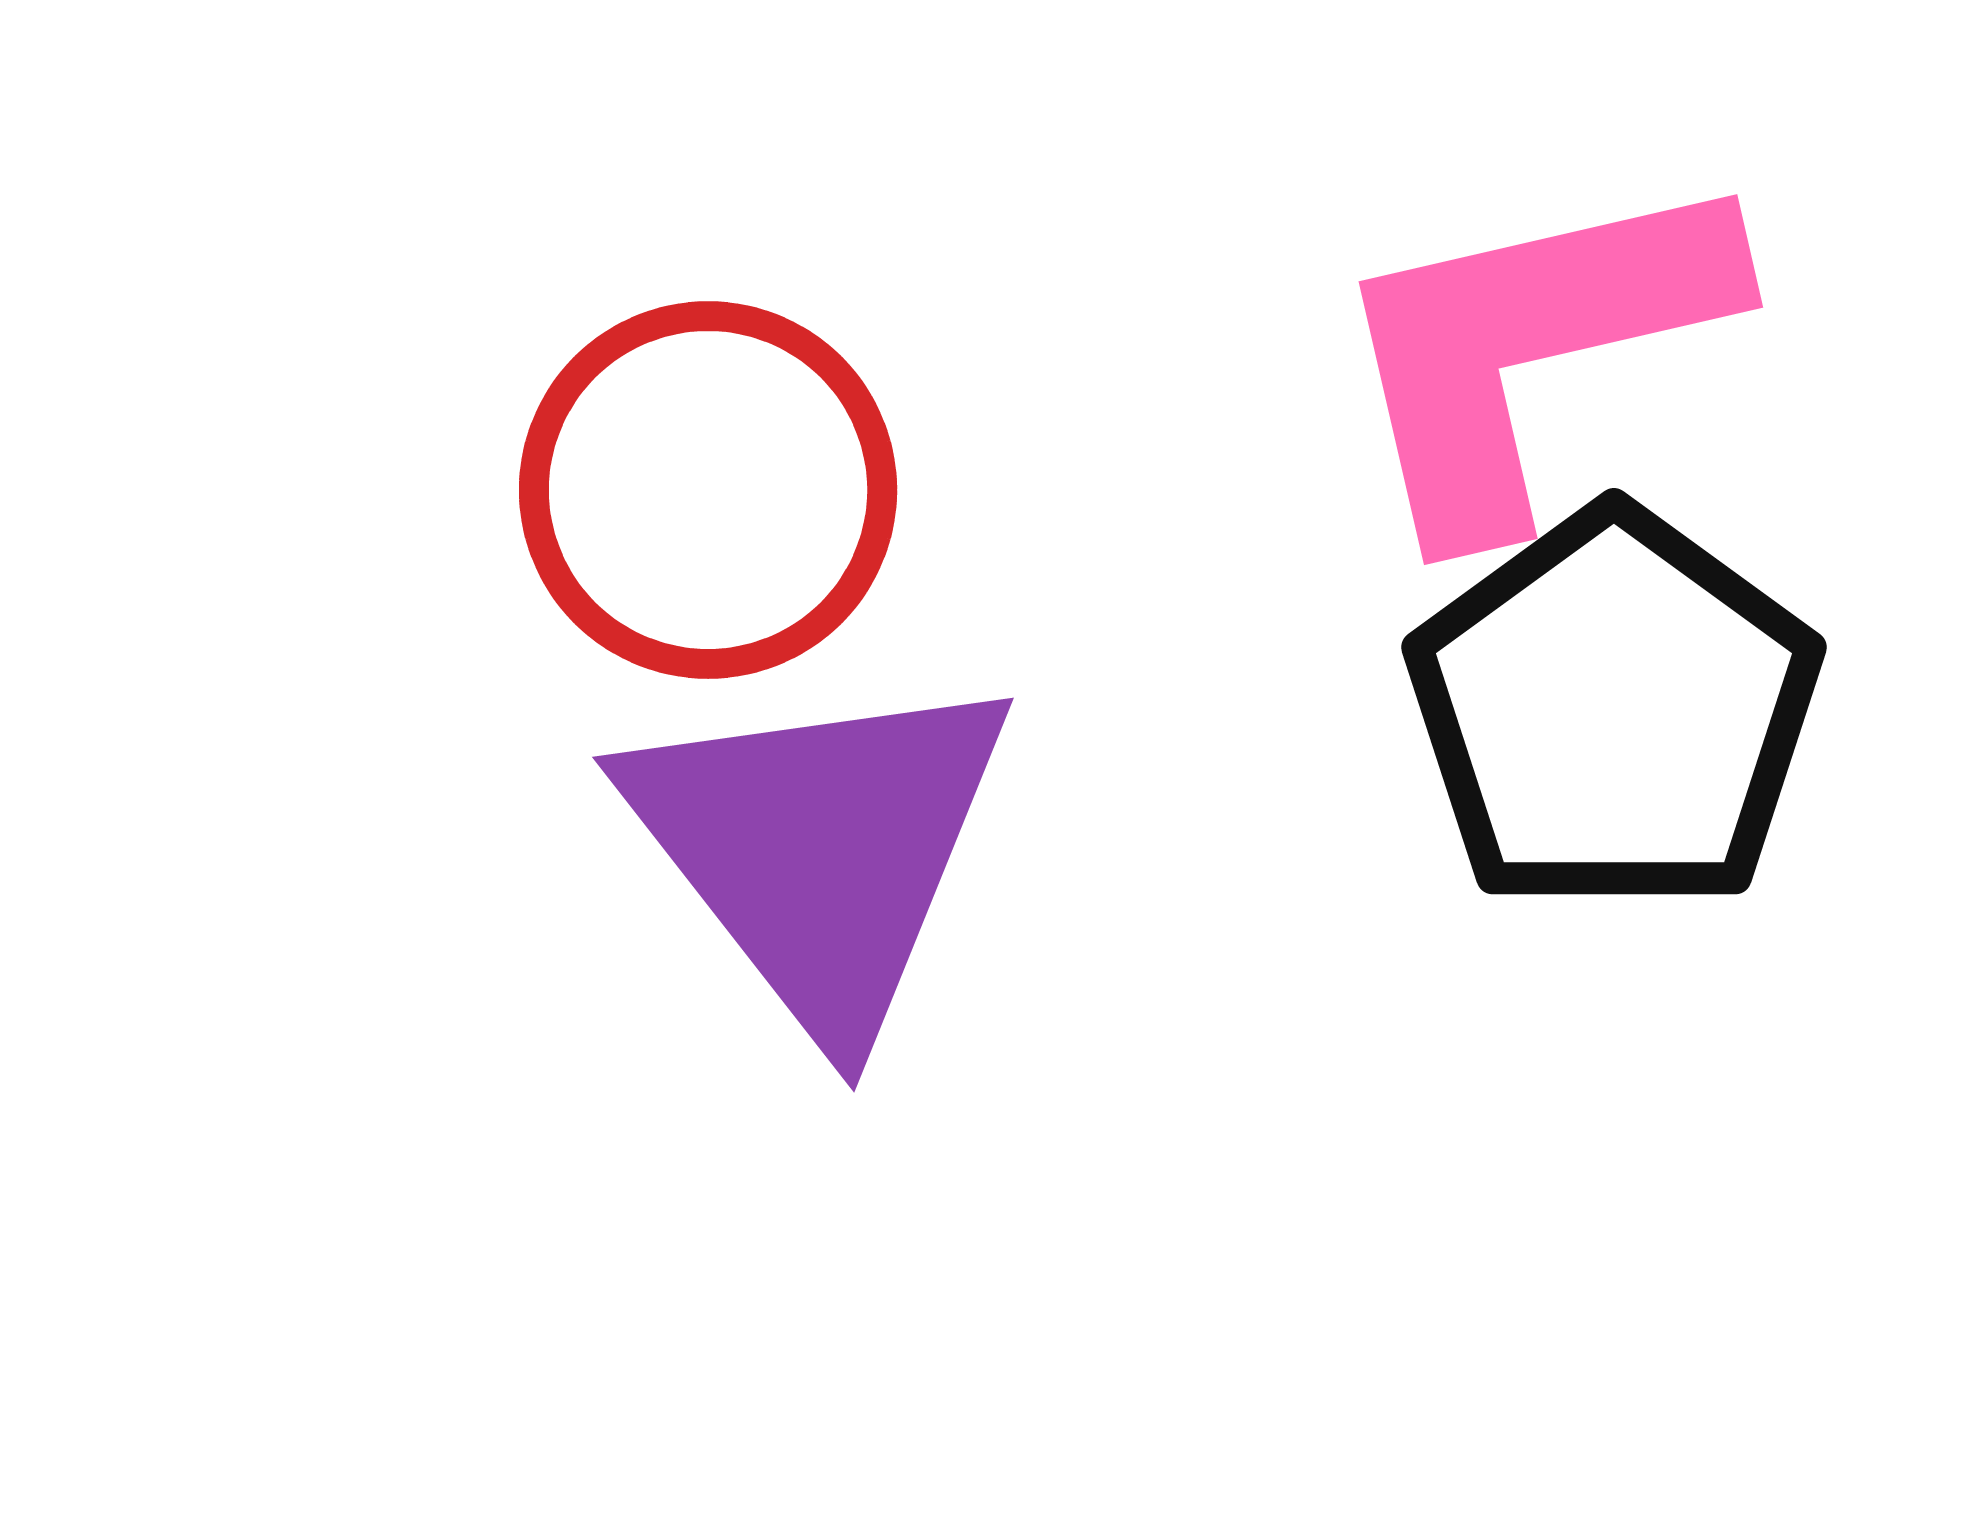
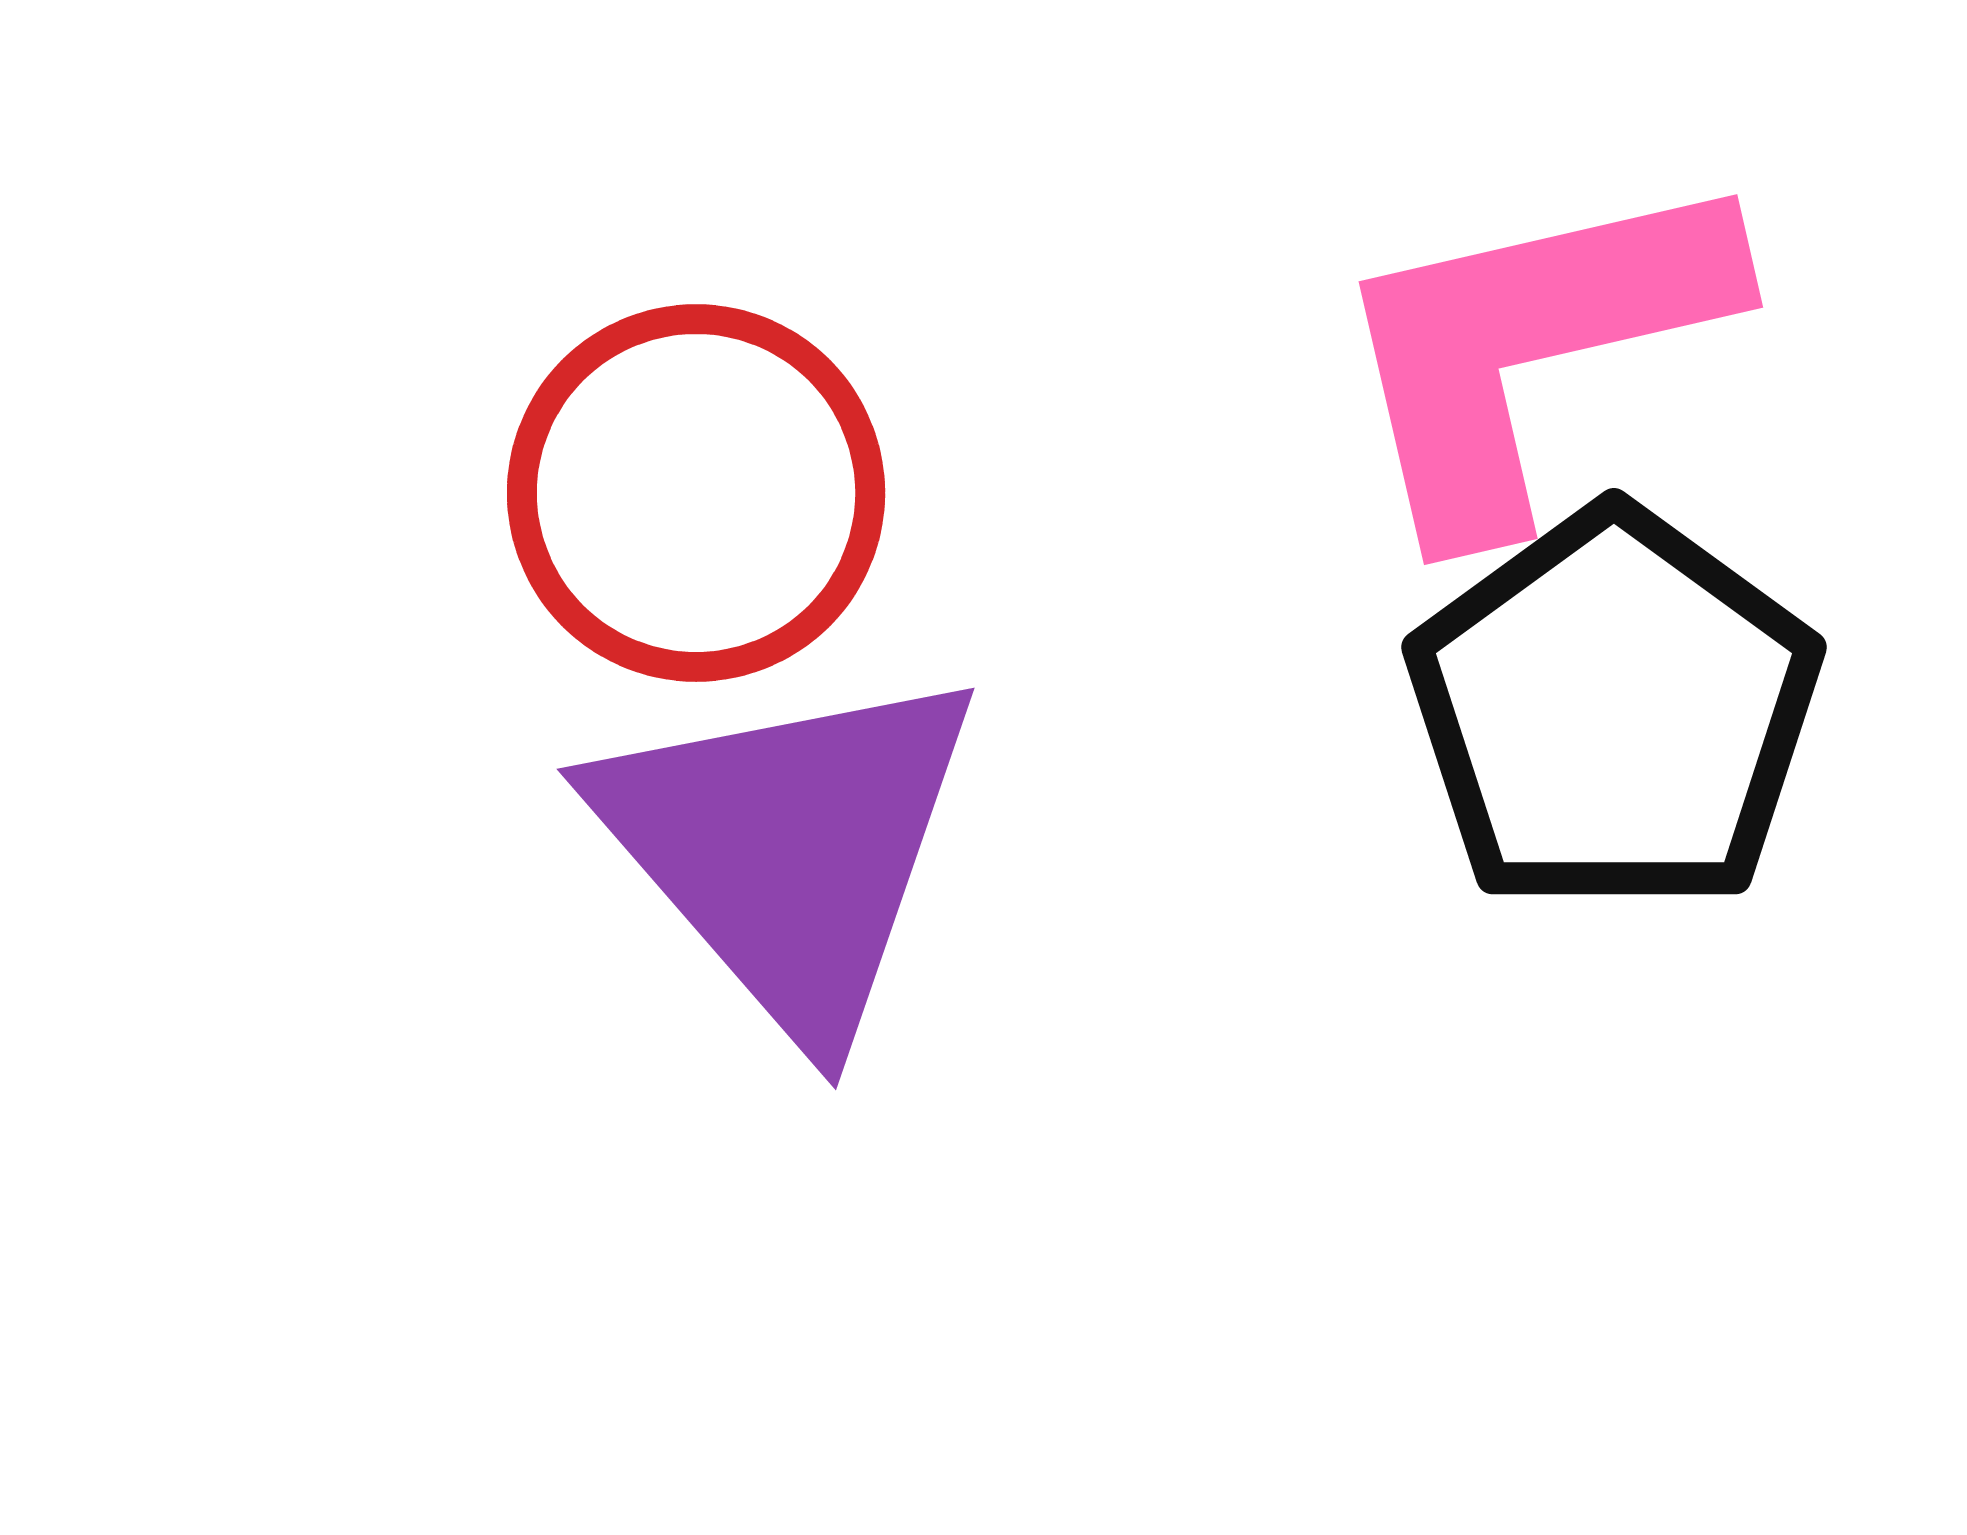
red circle: moved 12 px left, 3 px down
purple triangle: moved 31 px left; rotated 3 degrees counterclockwise
